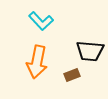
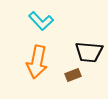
black trapezoid: moved 1 px left, 1 px down
brown rectangle: moved 1 px right
